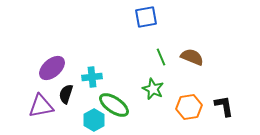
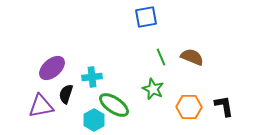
orange hexagon: rotated 10 degrees clockwise
